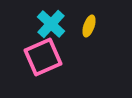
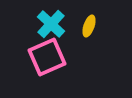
pink square: moved 4 px right
